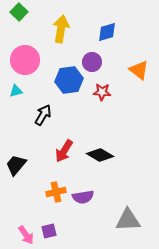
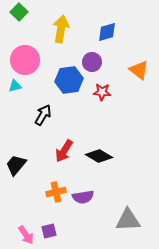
cyan triangle: moved 1 px left, 5 px up
black diamond: moved 1 px left, 1 px down
